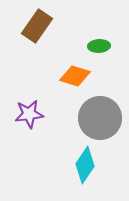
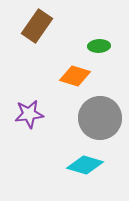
cyan diamond: rotated 72 degrees clockwise
